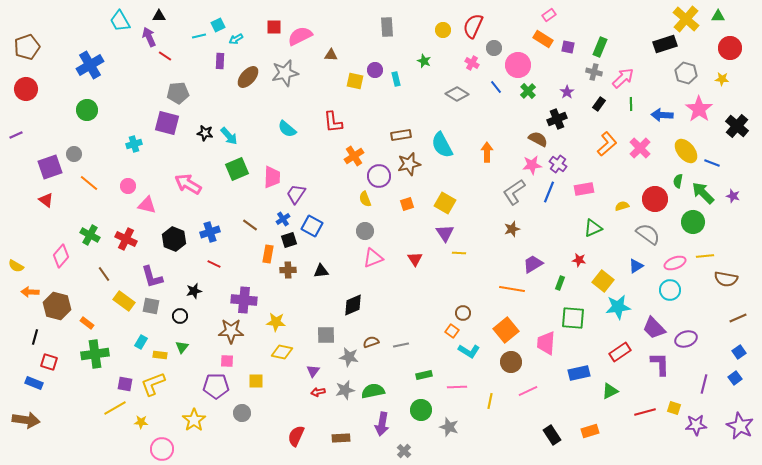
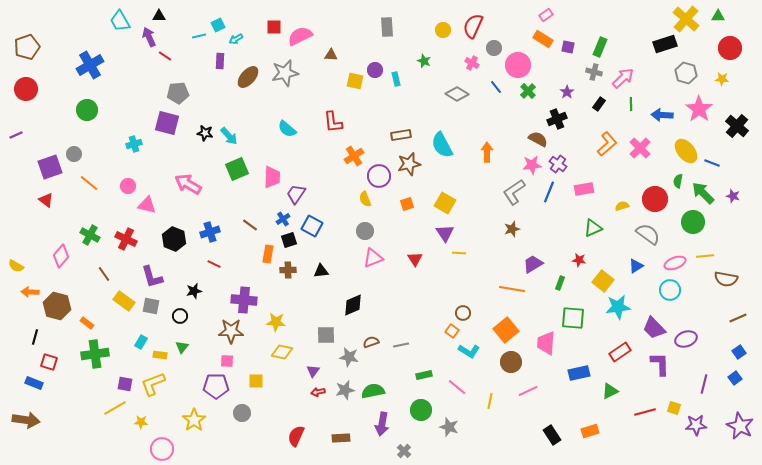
pink rectangle at (549, 15): moved 3 px left
pink line at (457, 387): rotated 42 degrees clockwise
